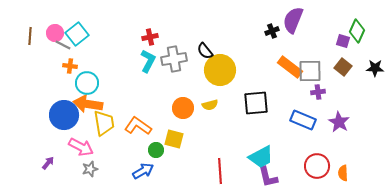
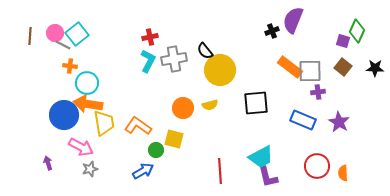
purple arrow: rotated 56 degrees counterclockwise
